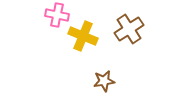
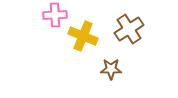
pink cross: moved 2 px left; rotated 15 degrees counterclockwise
brown star: moved 7 px right, 12 px up; rotated 10 degrees clockwise
